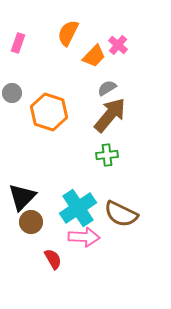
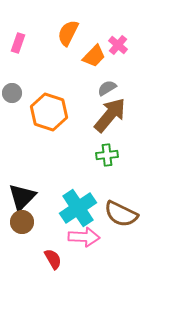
brown circle: moved 9 px left
